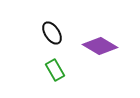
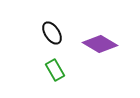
purple diamond: moved 2 px up
